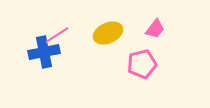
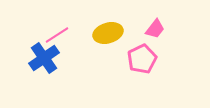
yellow ellipse: rotated 8 degrees clockwise
blue cross: moved 6 px down; rotated 24 degrees counterclockwise
pink pentagon: moved 5 px up; rotated 12 degrees counterclockwise
